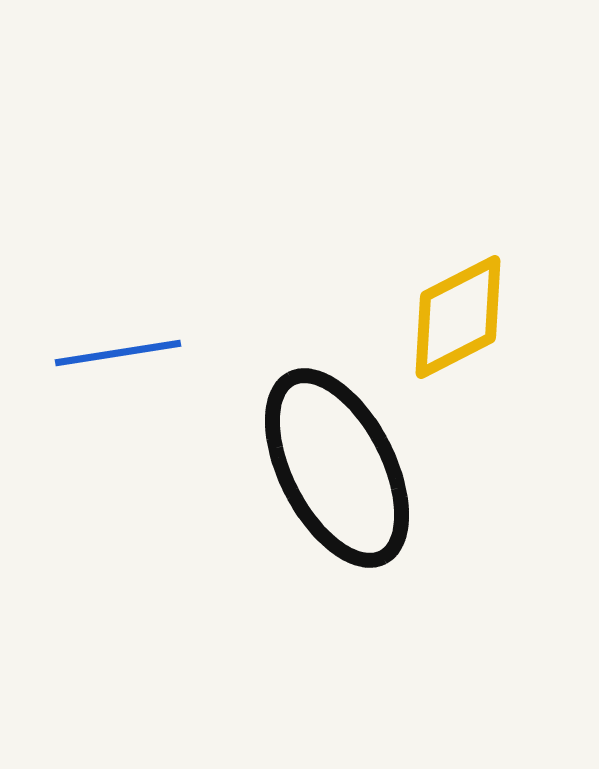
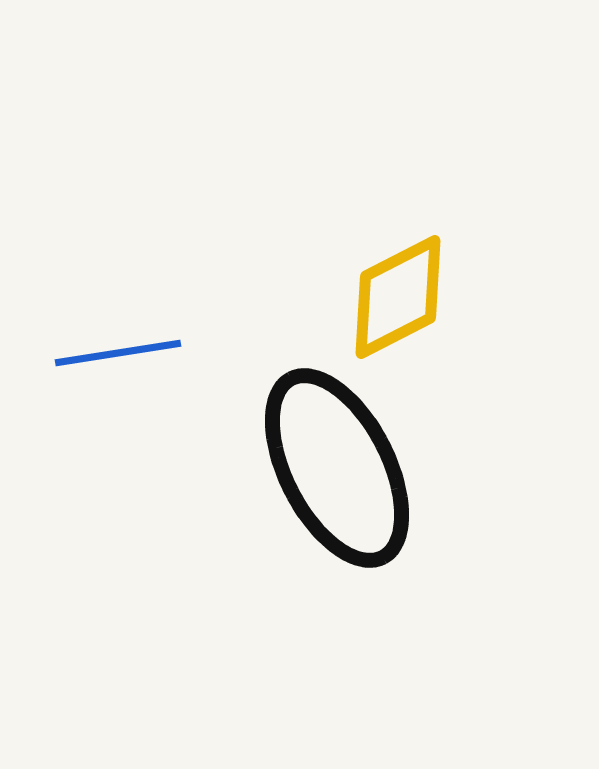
yellow diamond: moved 60 px left, 20 px up
